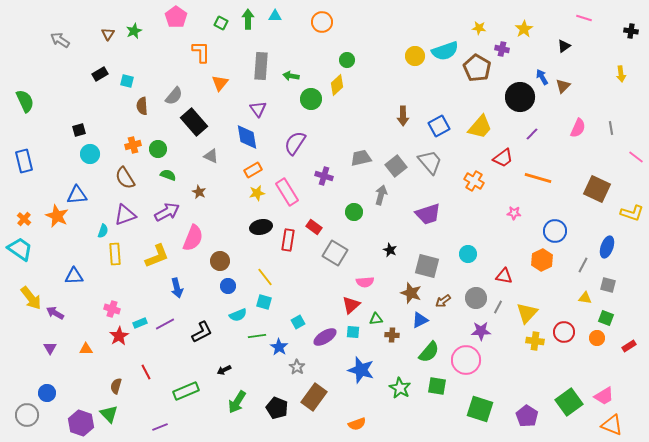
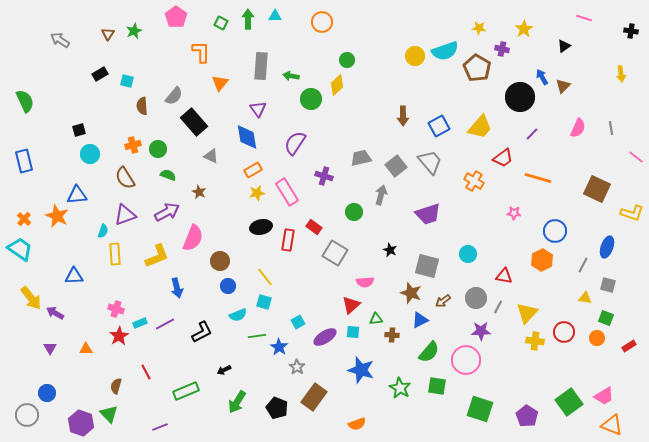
pink cross at (112, 309): moved 4 px right
